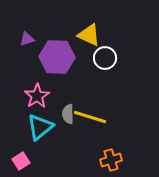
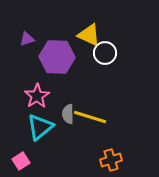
white circle: moved 5 px up
